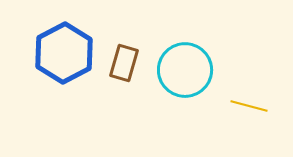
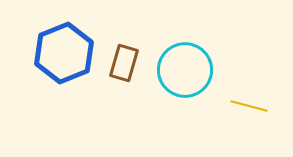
blue hexagon: rotated 6 degrees clockwise
